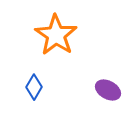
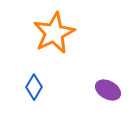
orange star: moved 2 px left, 2 px up; rotated 12 degrees clockwise
